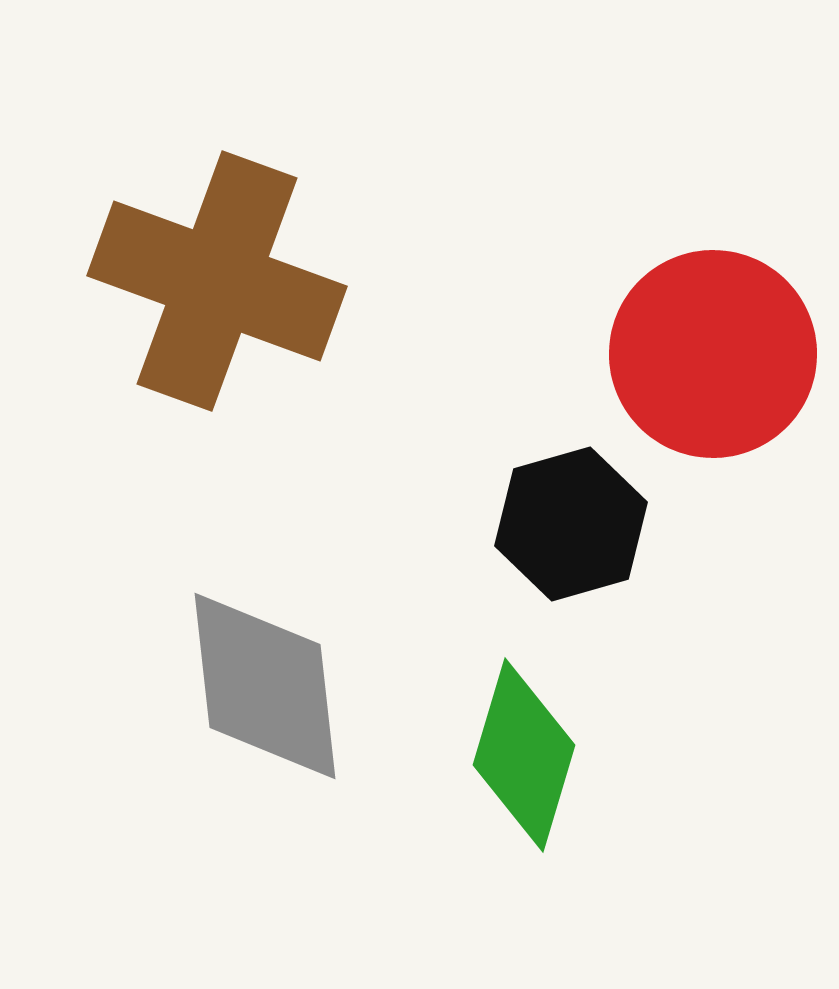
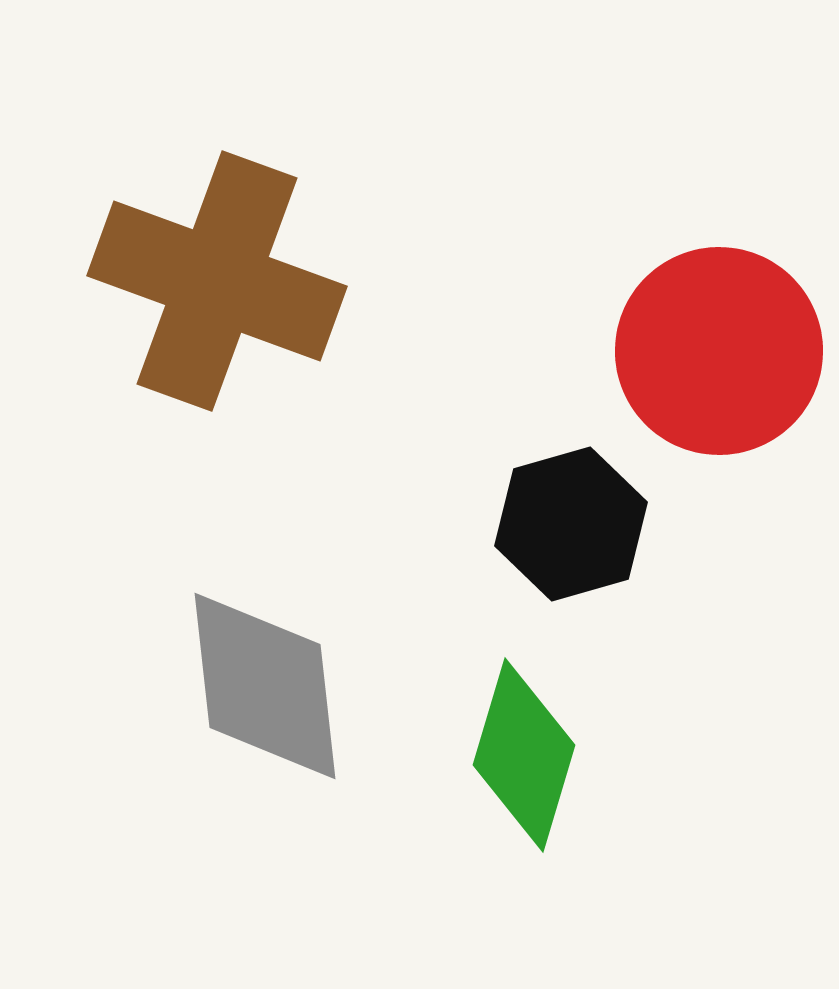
red circle: moved 6 px right, 3 px up
